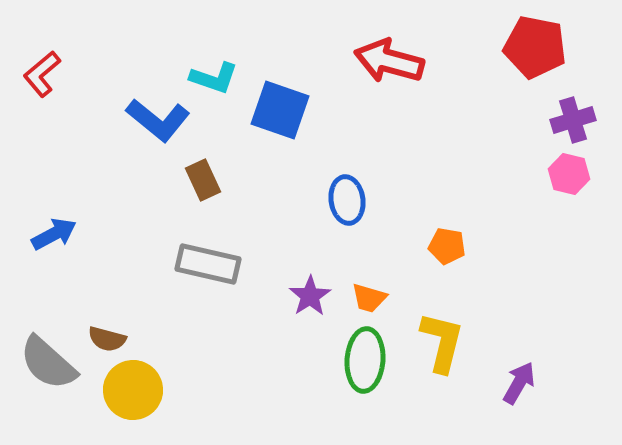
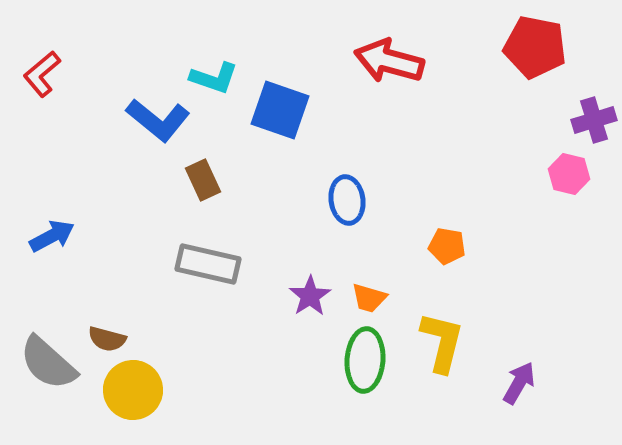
purple cross: moved 21 px right
blue arrow: moved 2 px left, 2 px down
